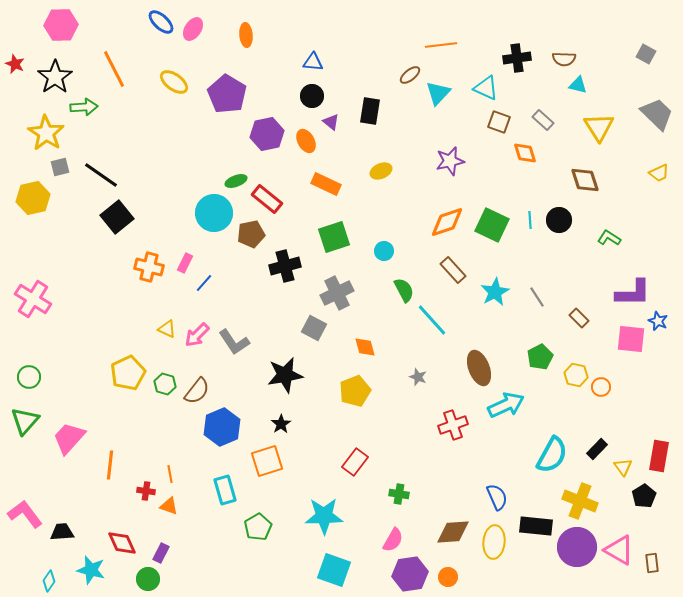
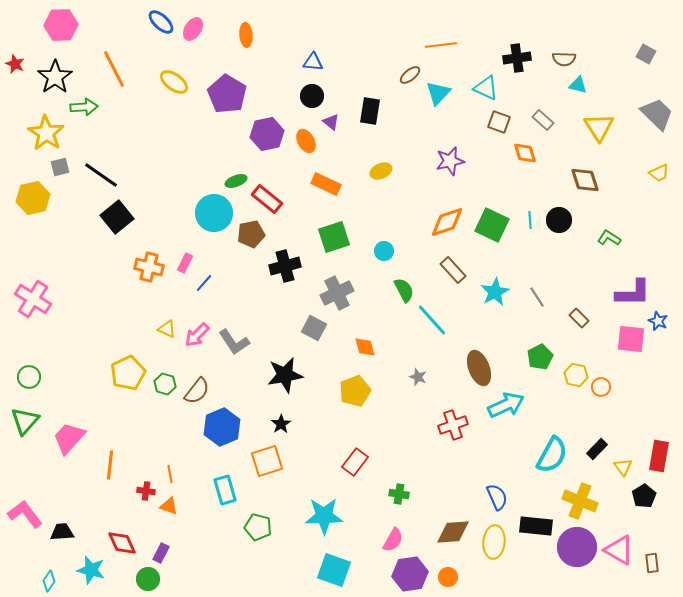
green pentagon at (258, 527): rotated 28 degrees counterclockwise
